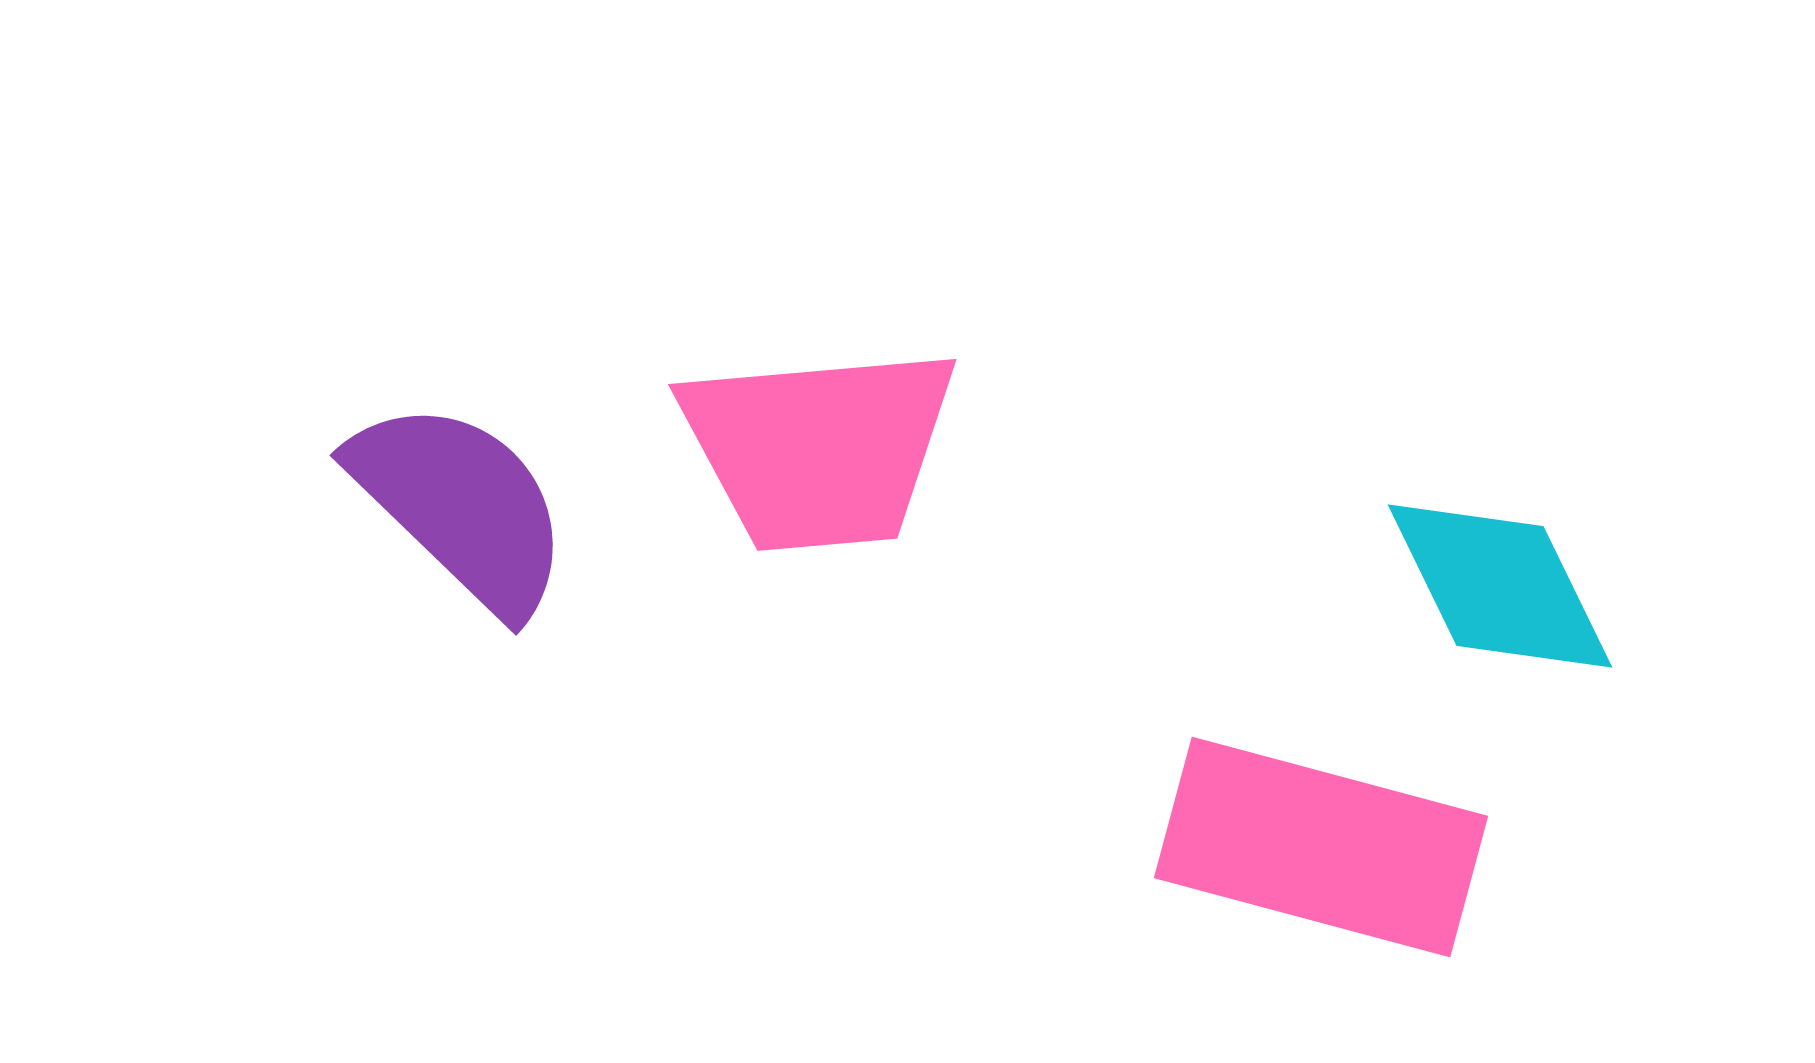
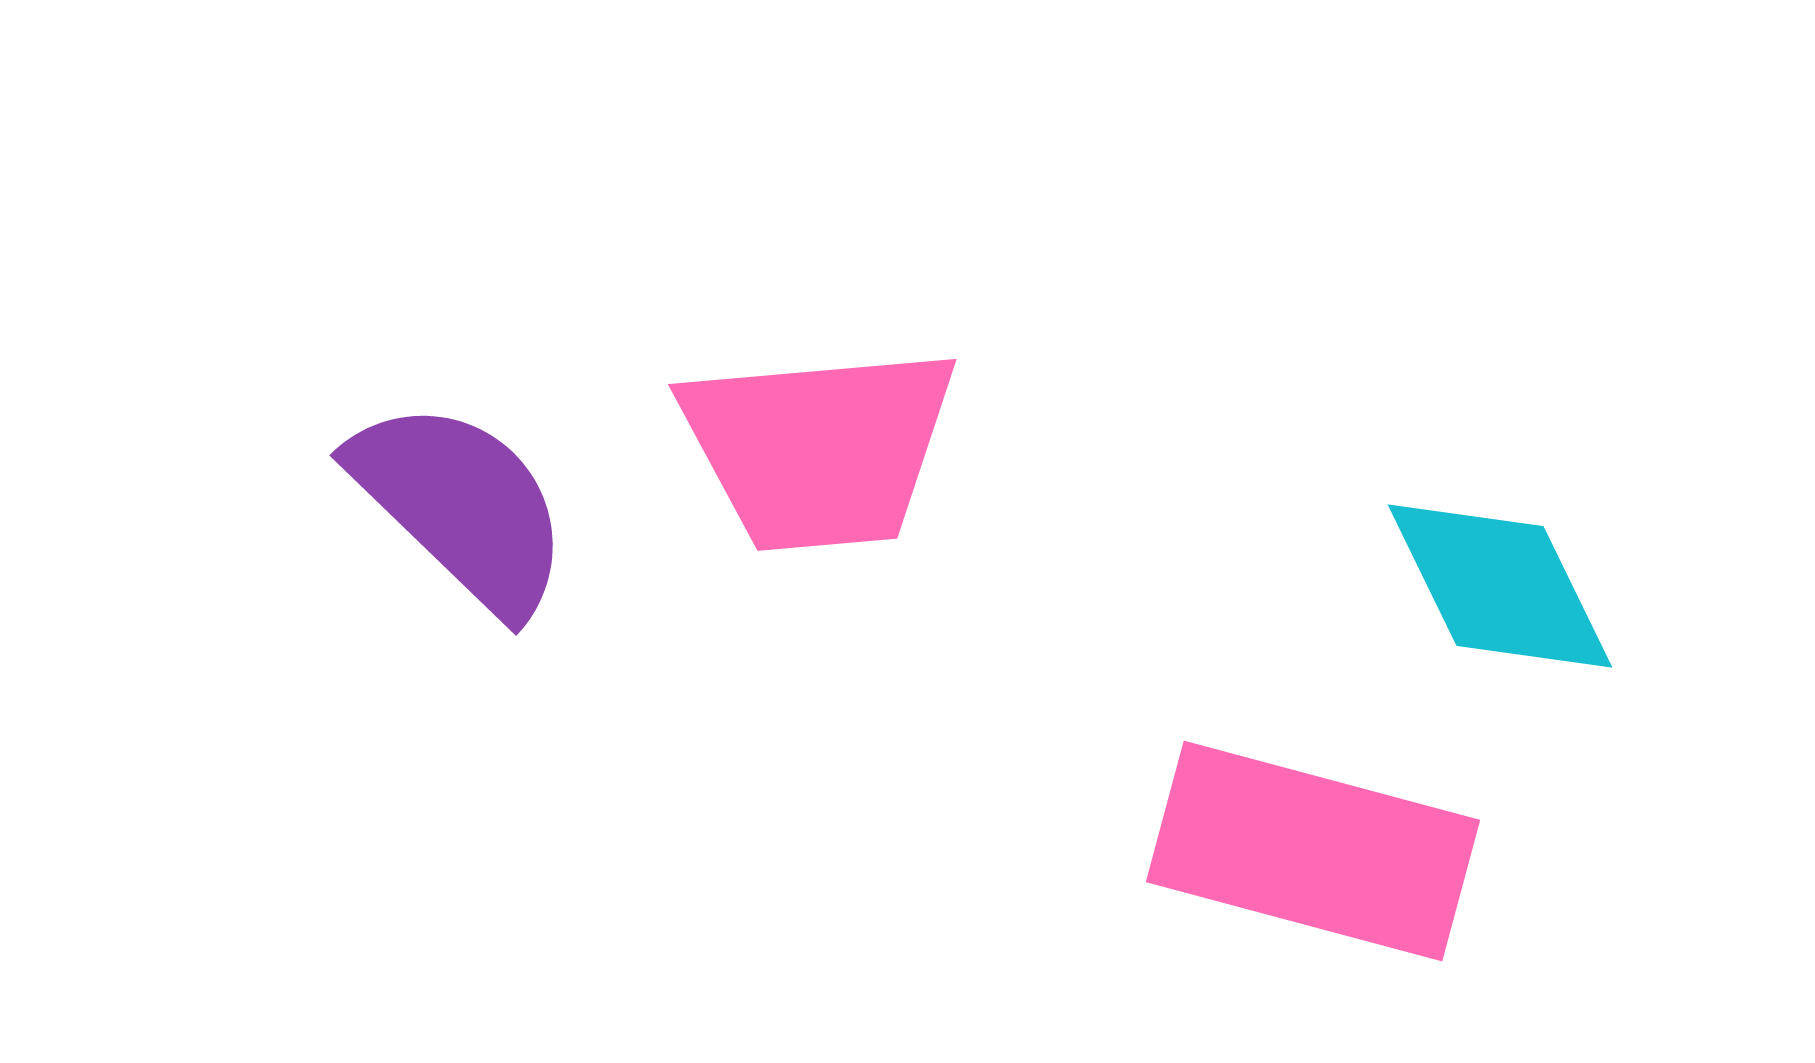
pink rectangle: moved 8 px left, 4 px down
